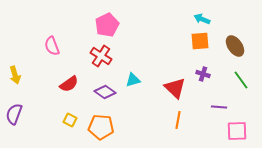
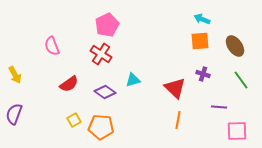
red cross: moved 2 px up
yellow arrow: rotated 12 degrees counterclockwise
yellow square: moved 4 px right; rotated 32 degrees clockwise
